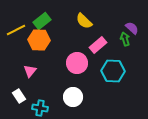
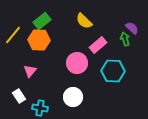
yellow line: moved 3 px left, 5 px down; rotated 24 degrees counterclockwise
